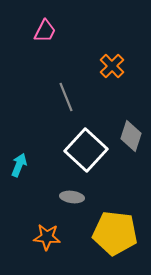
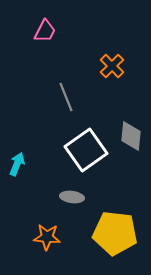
gray diamond: rotated 12 degrees counterclockwise
white square: rotated 12 degrees clockwise
cyan arrow: moved 2 px left, 1 px up
